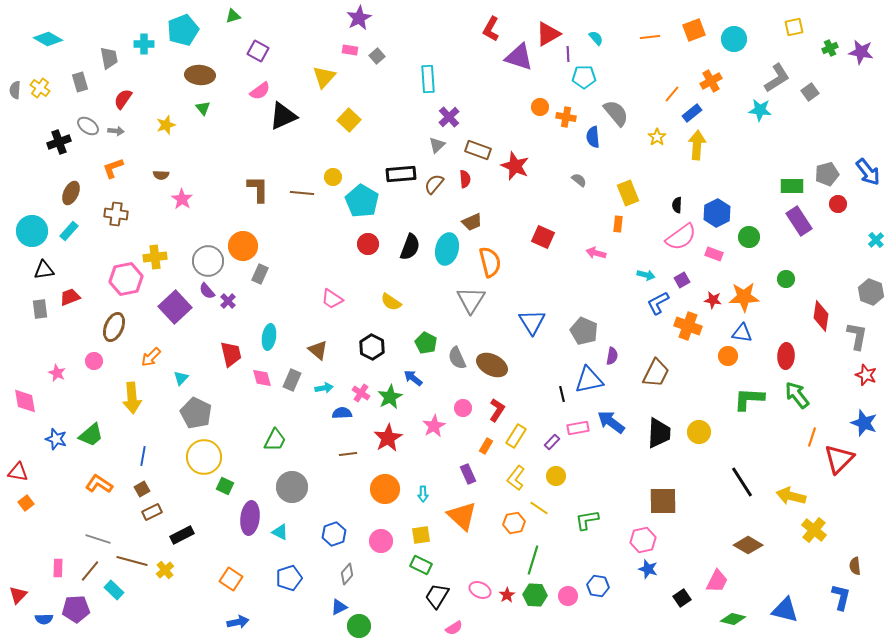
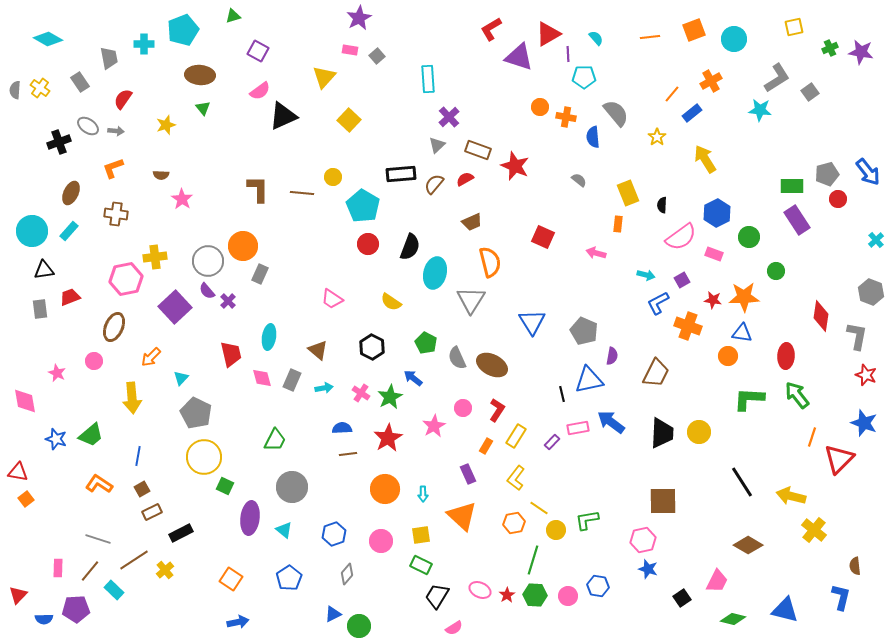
red L-shape at (491, 29): rotated 30 degrees clockwise
gray rectangle at (80, 82): rotated 18 degrees counterclockwise
yellow arrow at (697, 145): moved 8 px right, 14 px down; rotated 36 degrees counterclockwise
red semicircle at (465, 179): rotated 114 degrees counterclockwise
cyan pentagon at (362, 201): moved 1 px right, 5 px down
red circle at (838, 204): moved 5 px up
black semicircle at (677, 205): moved 15 px left
purple rectangle at (799, 221): moved 2 px left, 1 px up
cyan ellipse at (447, 249): moved 12 px left, 24 px down
green circle at (786, 279): moved 10 px left, 8 px up
blue semicircle at (342, 413): moved 15 px down
black trapezoid at (659, 433): moved 3 px right
blue line at (143, 456): moved 5 px left
yellow circle at (556, 476): moved 54 px down
orange square at (26, 503): moved 4 px up
cyan triangle at (280, 532): moved 4 px right, 2 px up; rotated 12 degrees clockwise
black rectangle at (182, 535): moved 1 px left, 2 px up
brown line at (132, 561): moved 2 px right, 1 px up; rotated 48 degrees counterclockwise
blue pentagon at (289, 578): rotated 15 degrees counterclockwise
blue triangle at (339, 607): moved 6 px left, 7 px down
